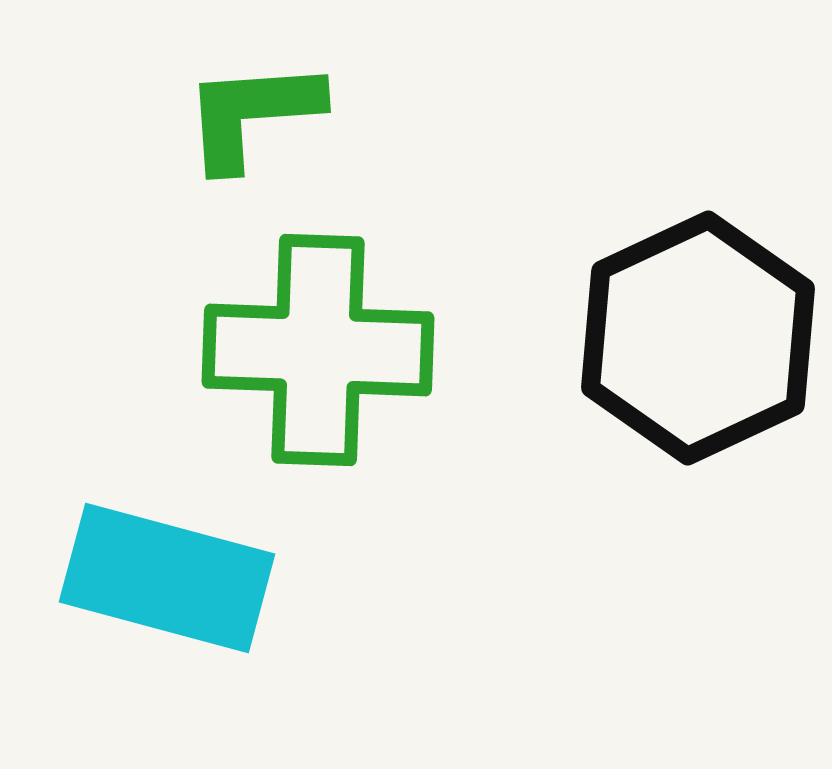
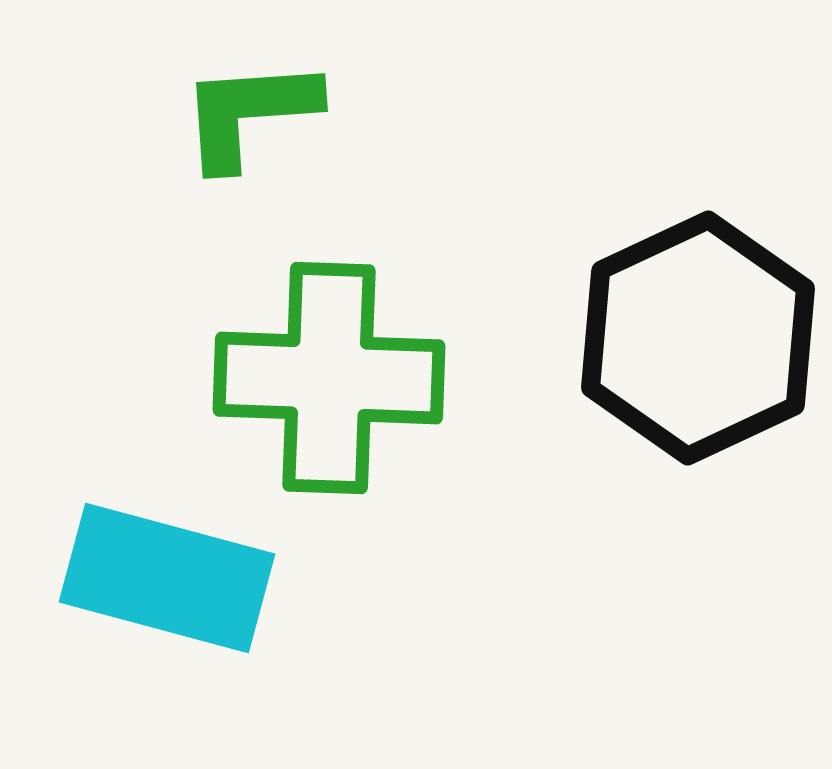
green L-shape: moved 3 px left, 1 px up
green cross: moved 11 px right, 28 px down
